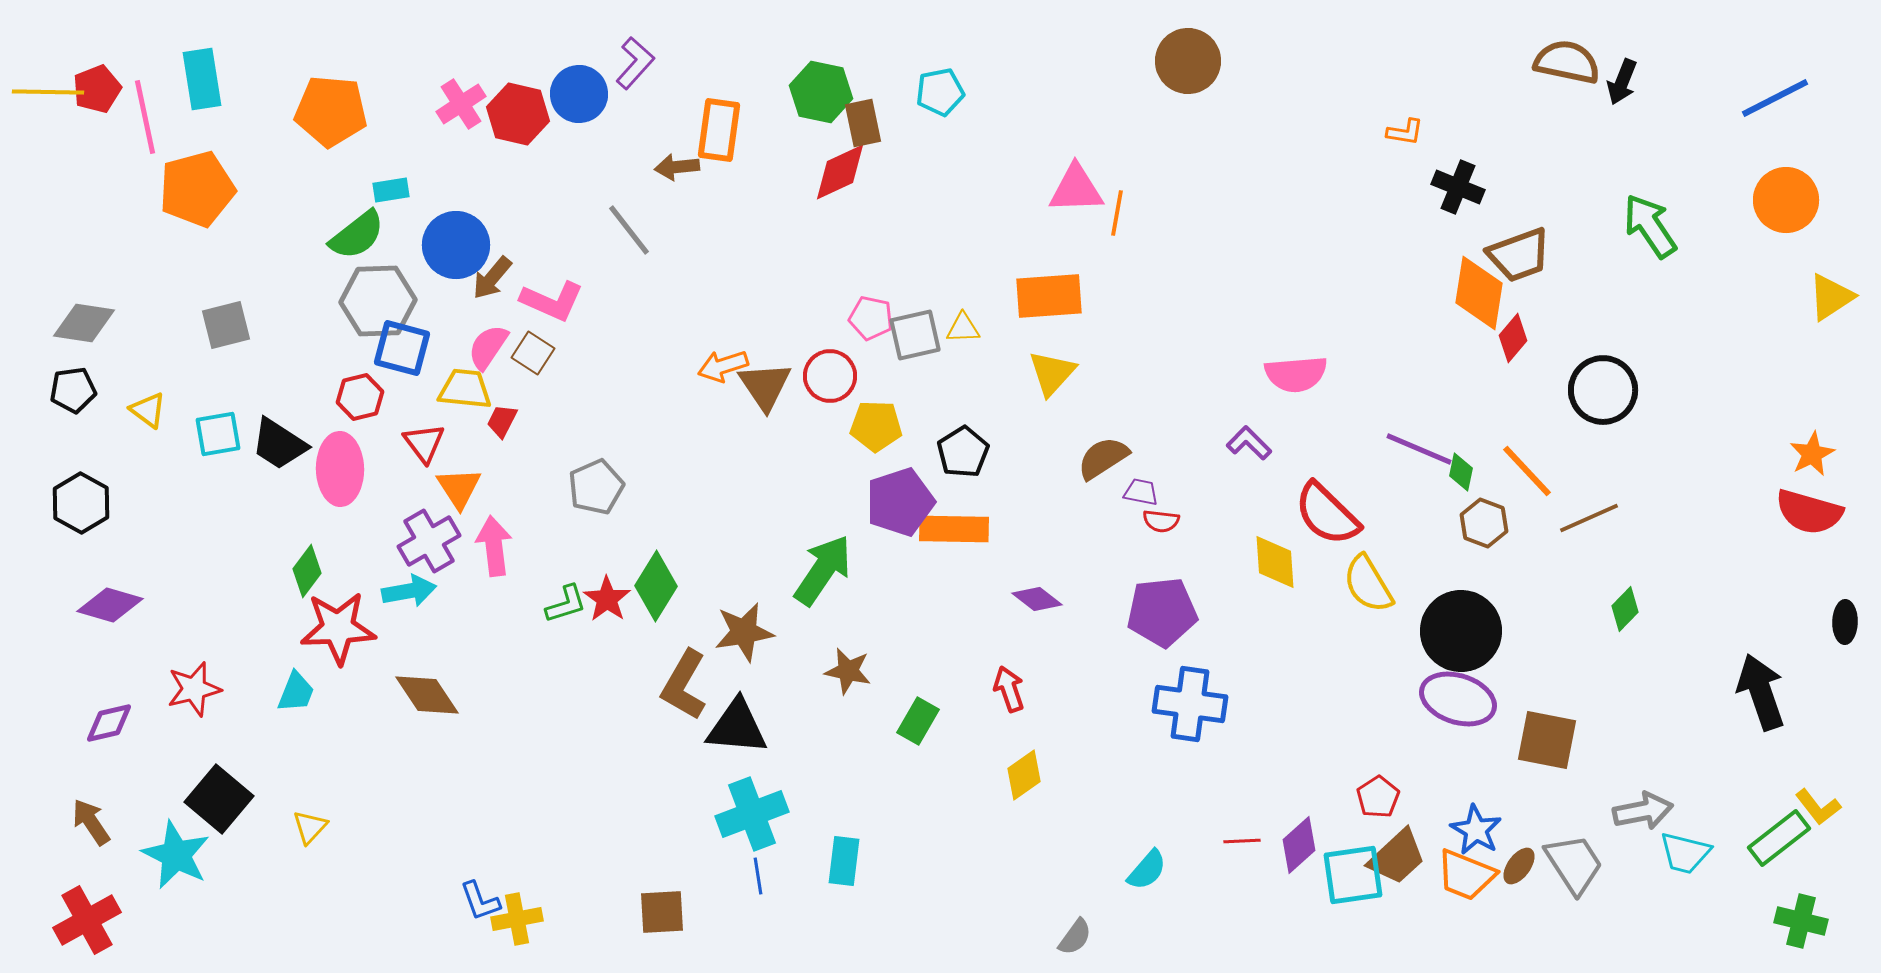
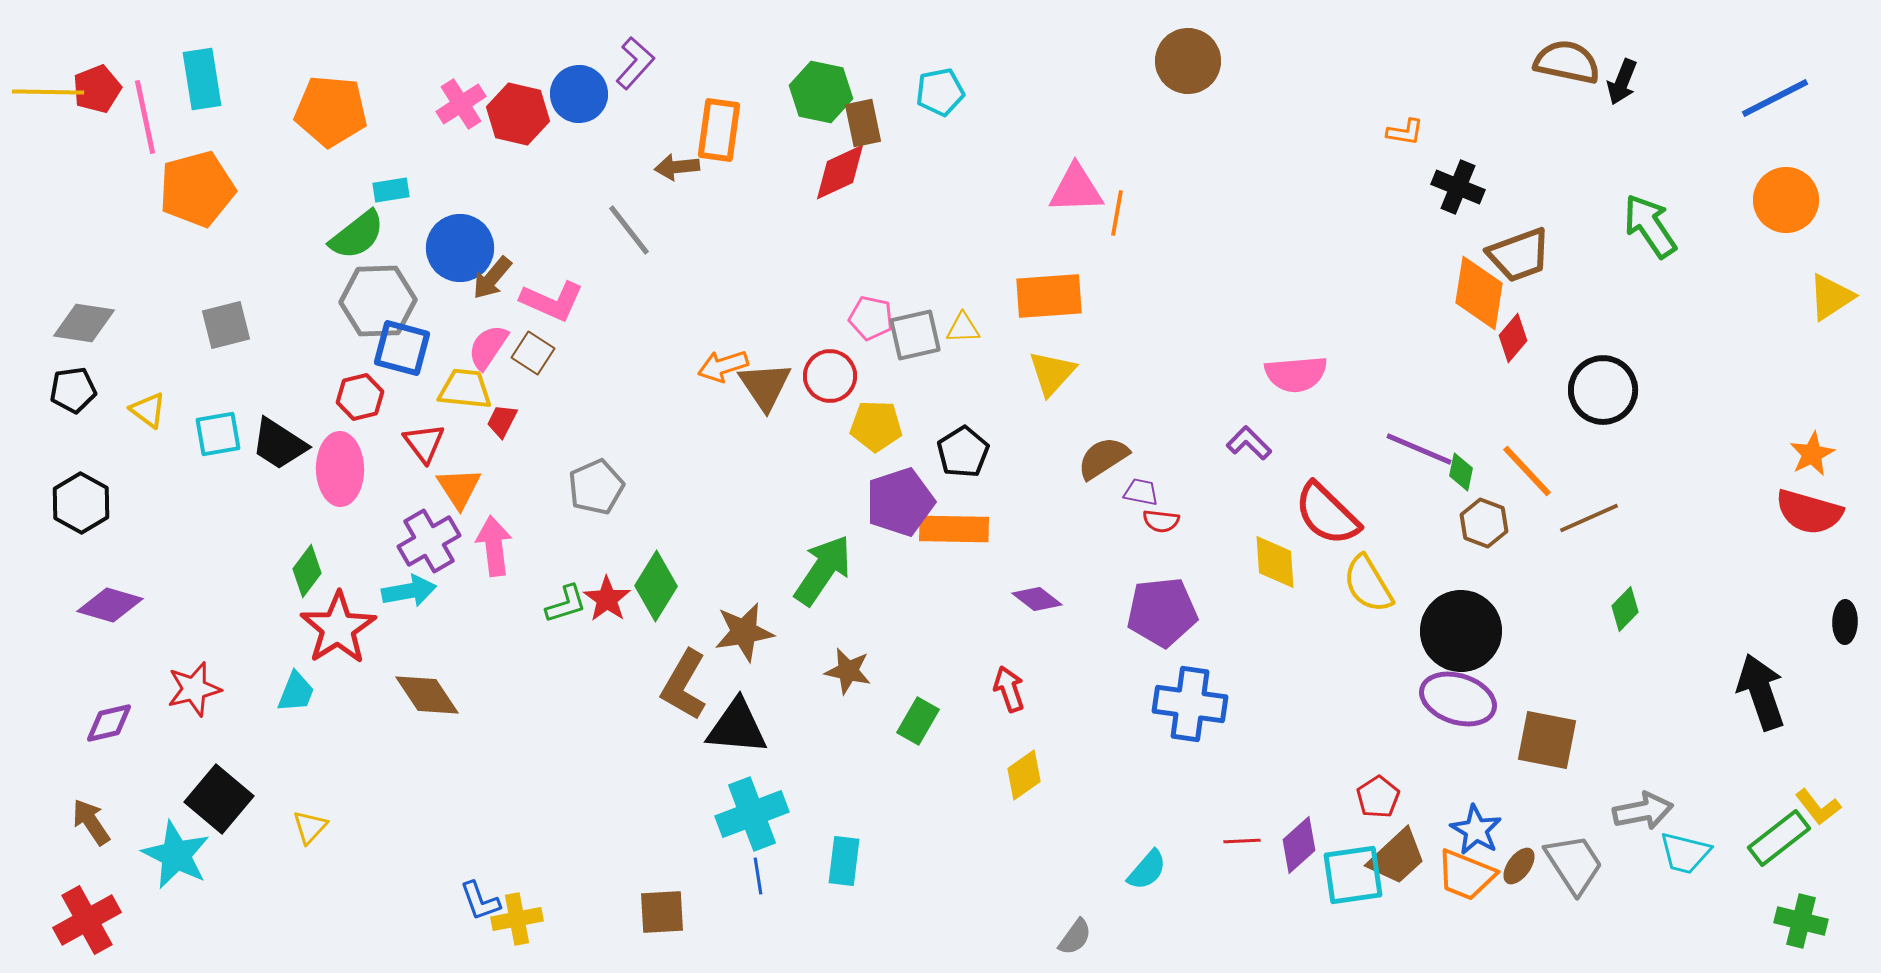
blue circle at (456, 245): moved 4 px right, 3 px down
red star at (338, 628): rotated 30 degrees counterclockwise
